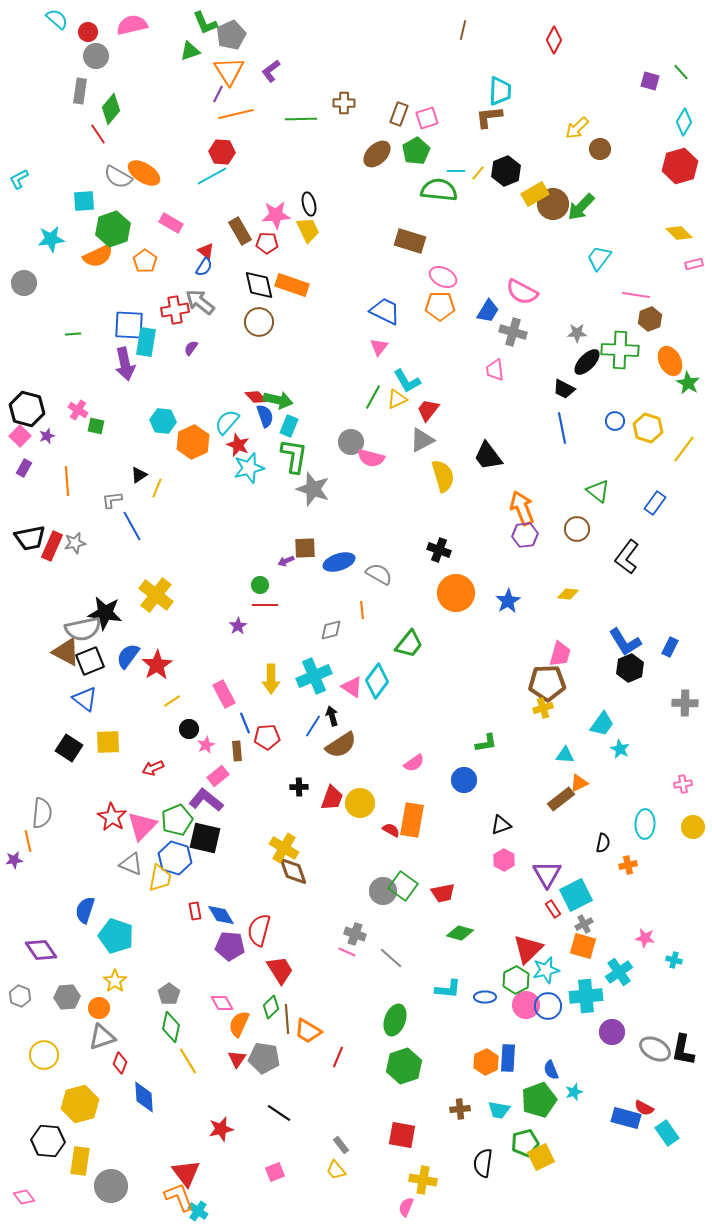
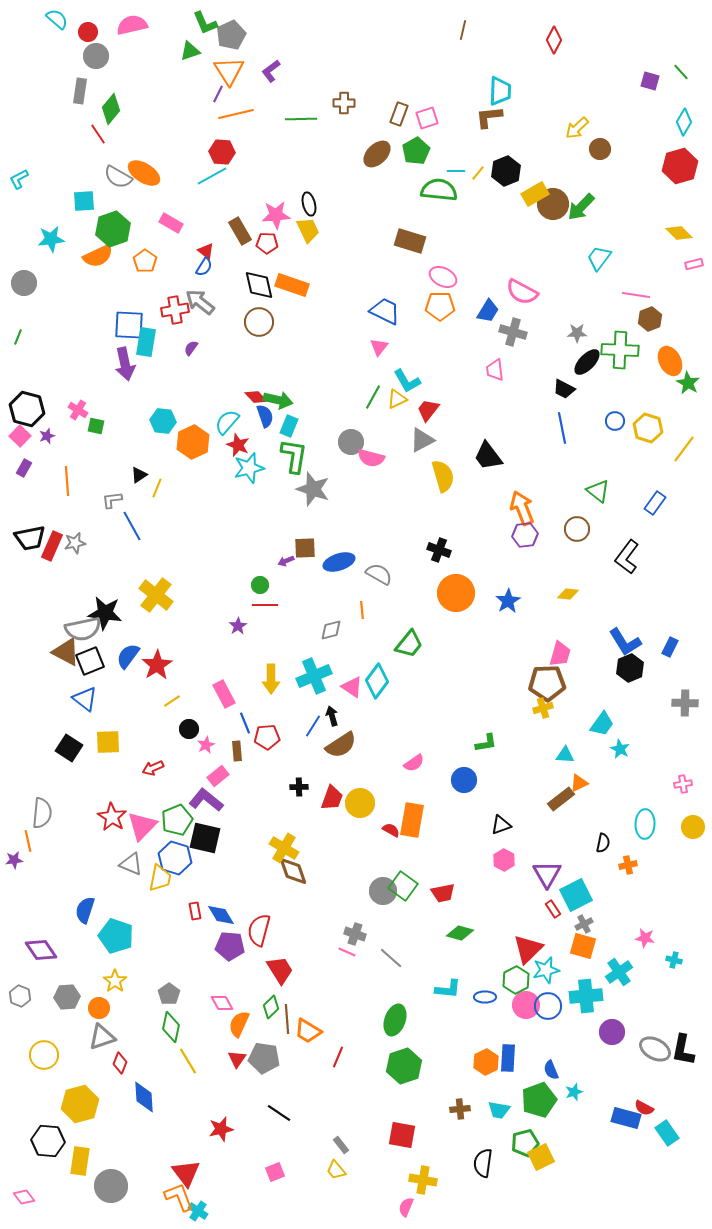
green line at (73, 334): moved 55 px left, 3 px down; rotated 63 degrees counterclockwise
